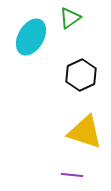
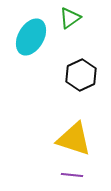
yellow triangle: moved 11 px left, 7 px down
